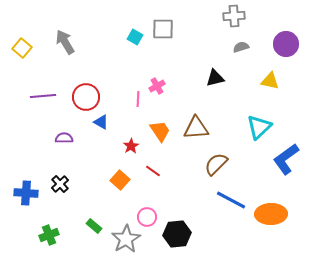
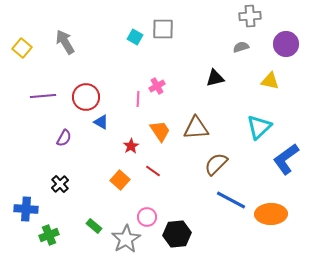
gray cross: moved 16 px right
purple semicircle: rotated 120 degrees clockwise
blue cross: moved 16 px down
